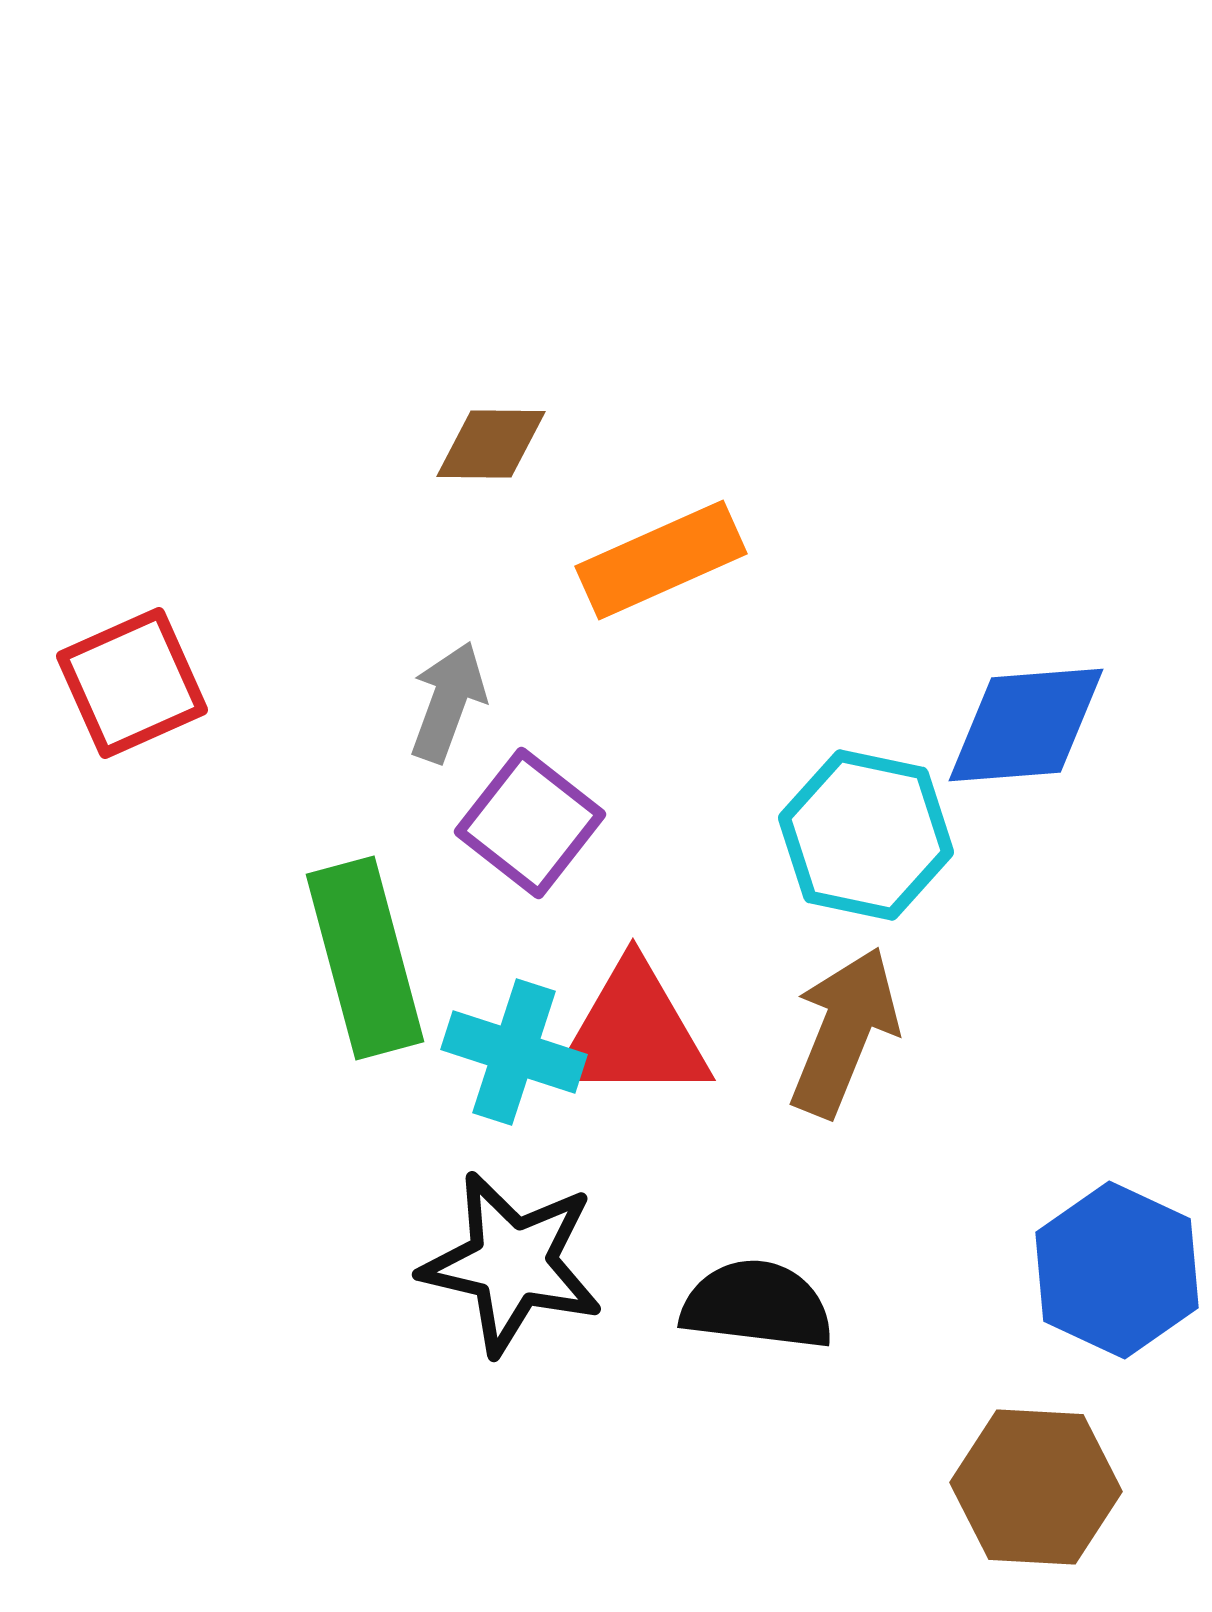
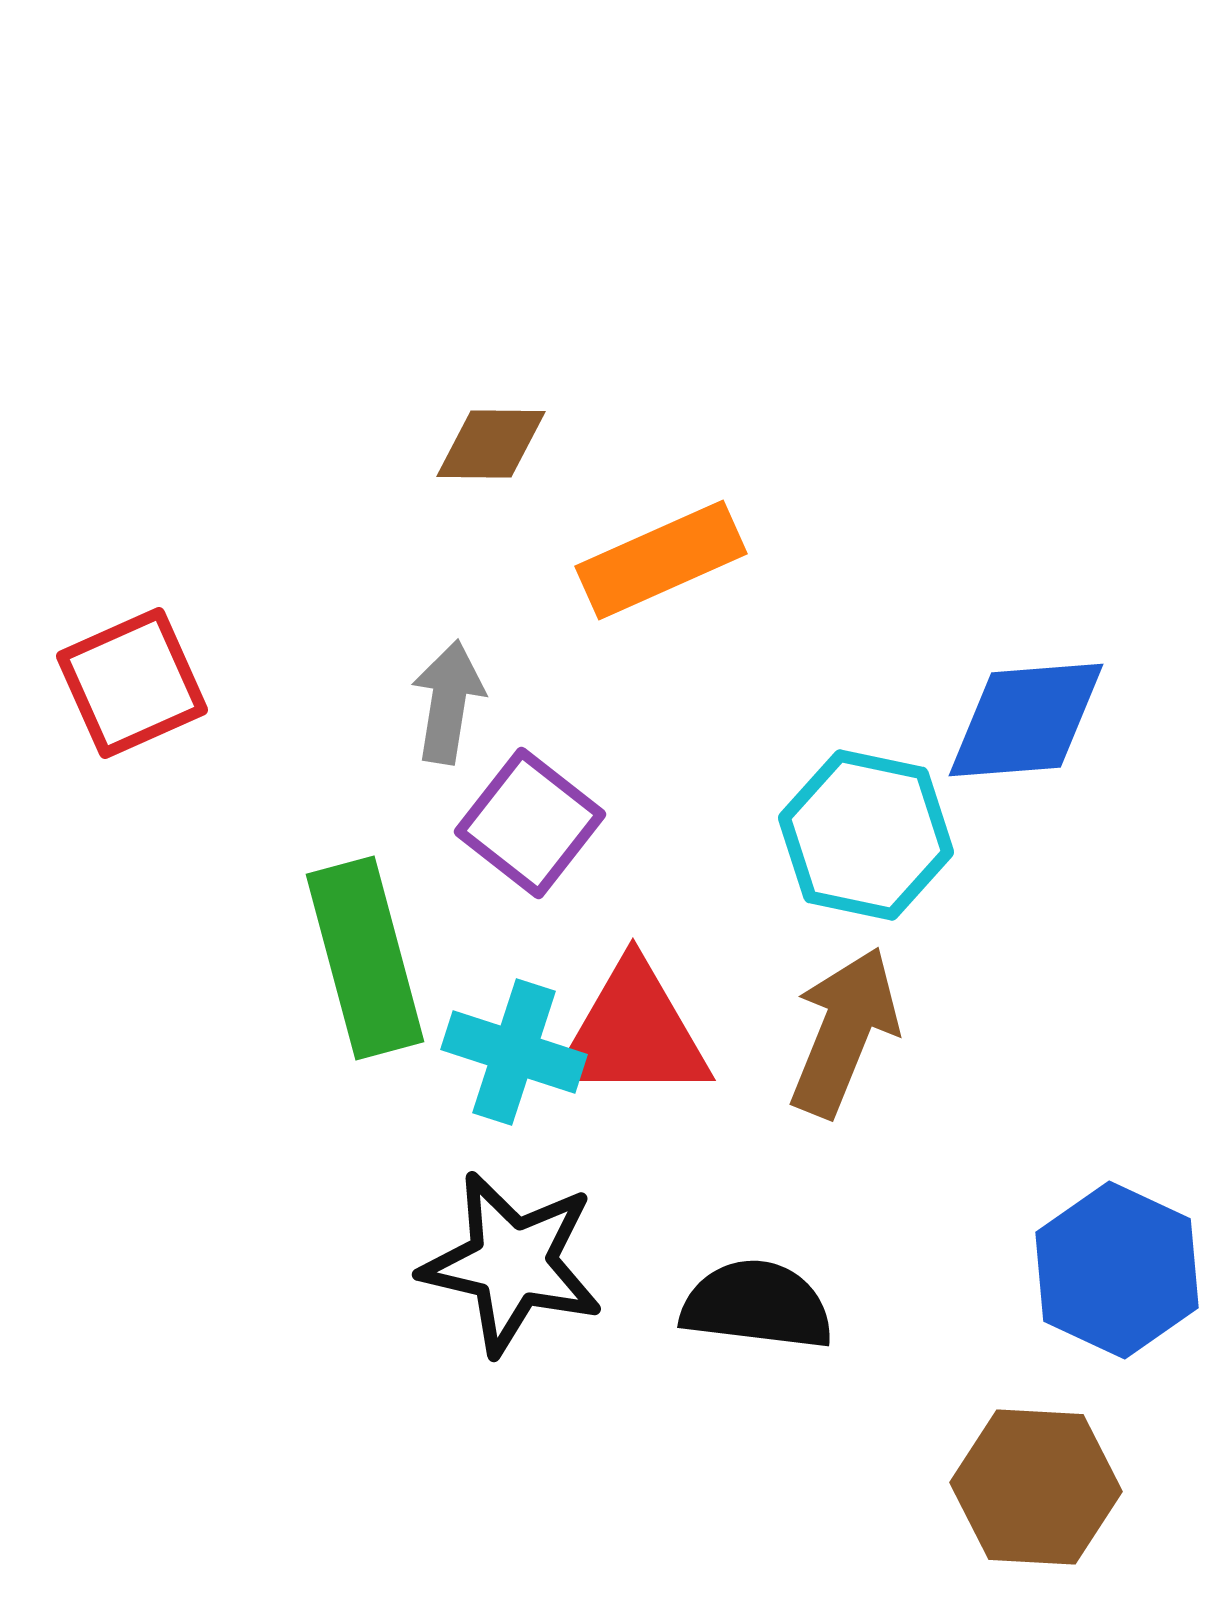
gray arrow: rotated 11 degrees counterclockwise
blue diamond: moved 5 px up
